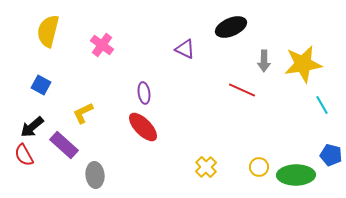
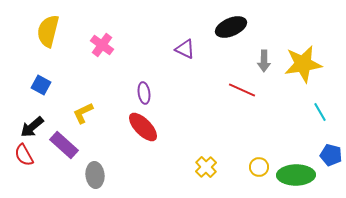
cyan line: moved 2 px left, 7 px down
